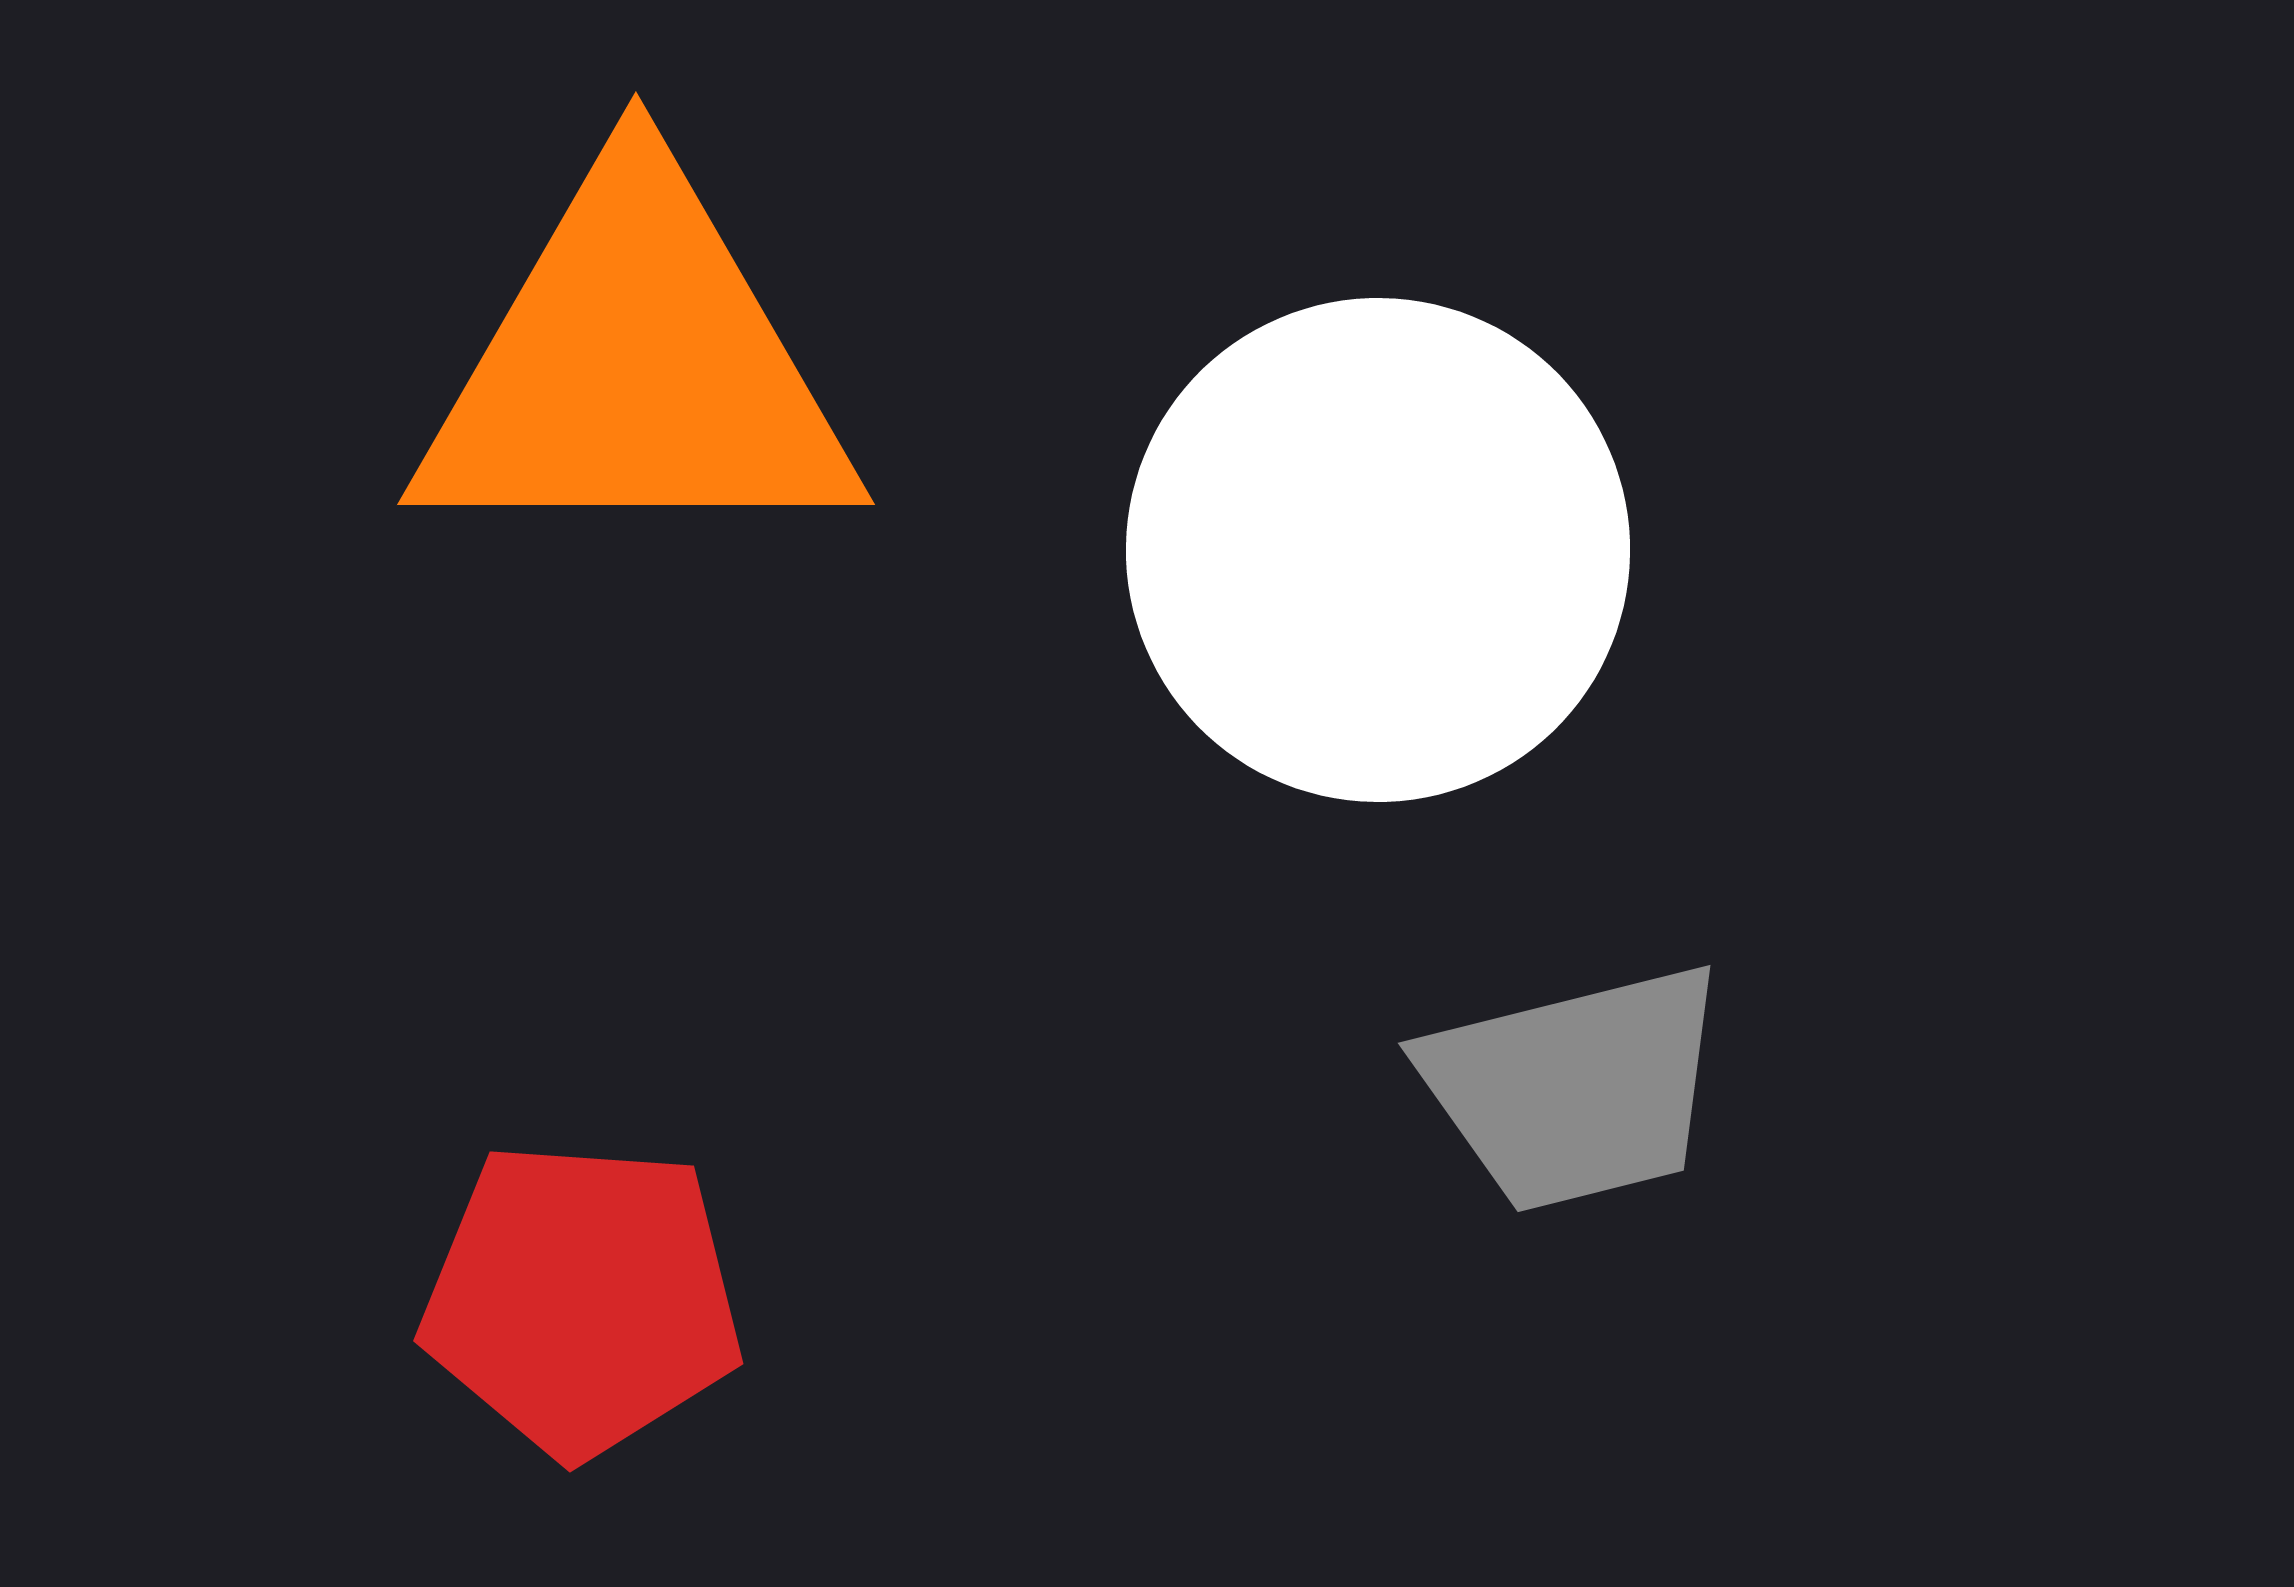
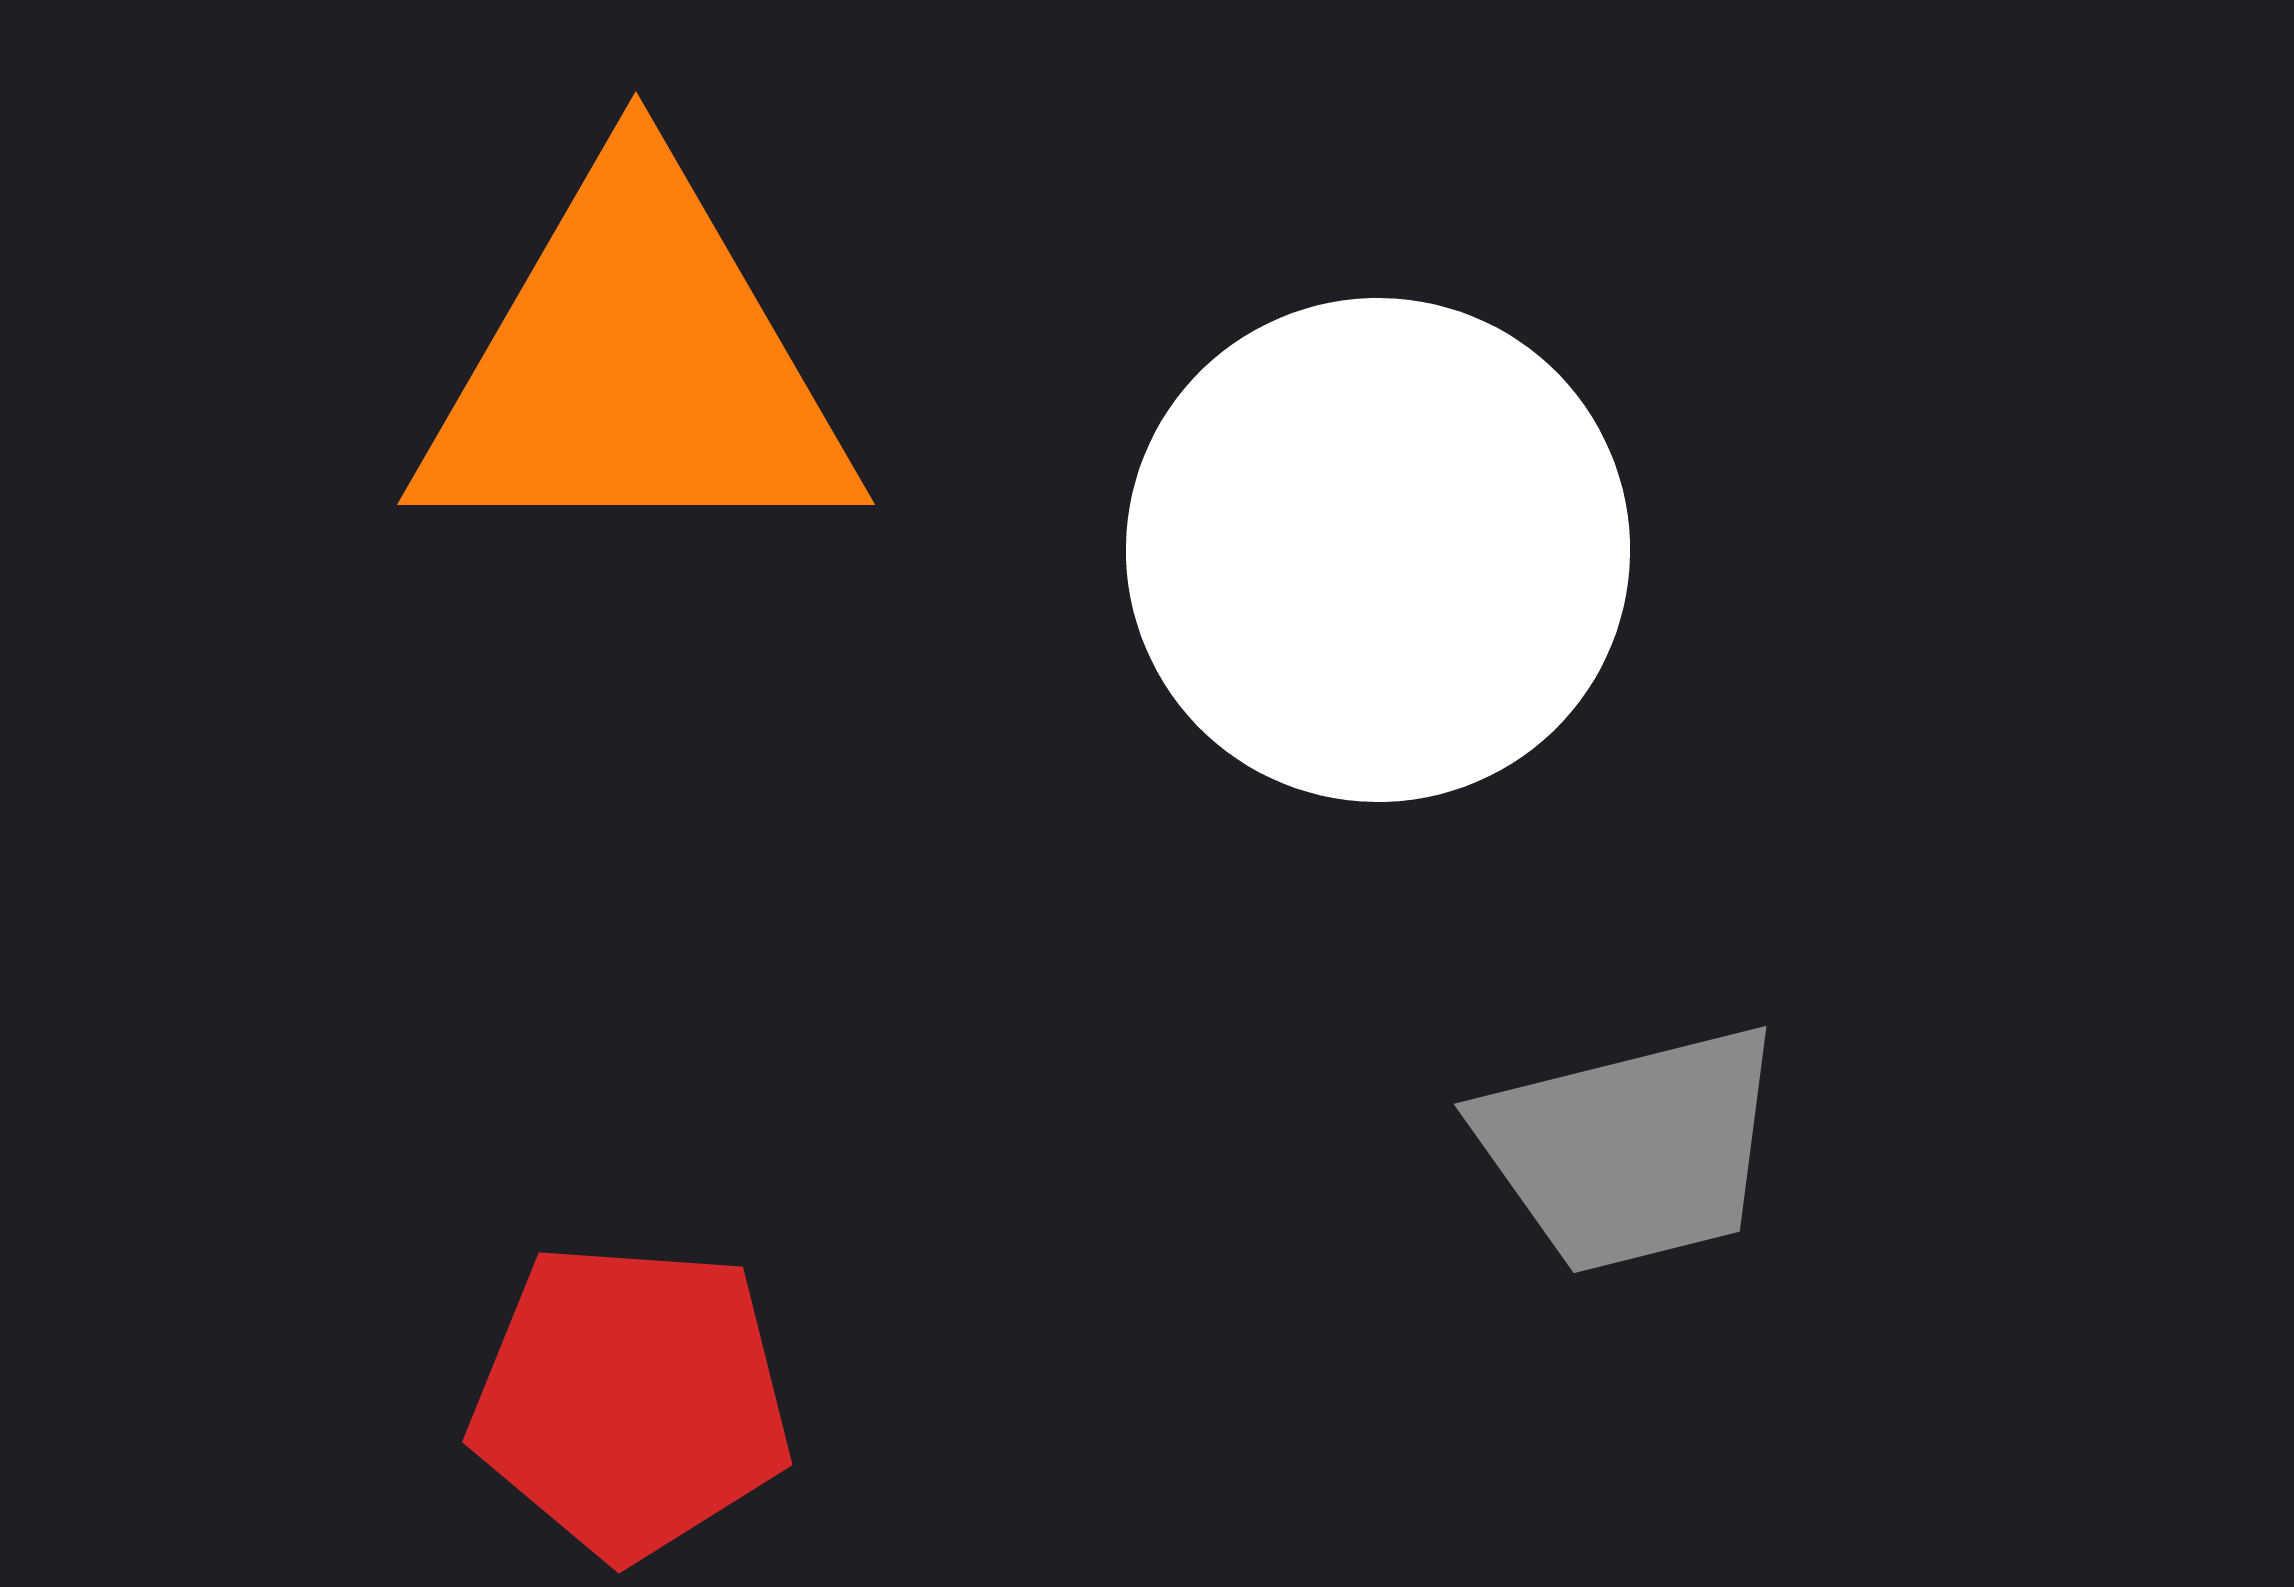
gray trapezoid: moved 56 px right, 61 px down
red pentagon: moved 49 px right, 101 px down
